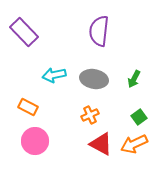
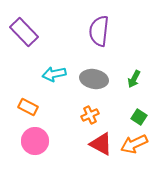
cyan arrow: moved 1 px up
green square: rotated 21 degrees counterclockwise
